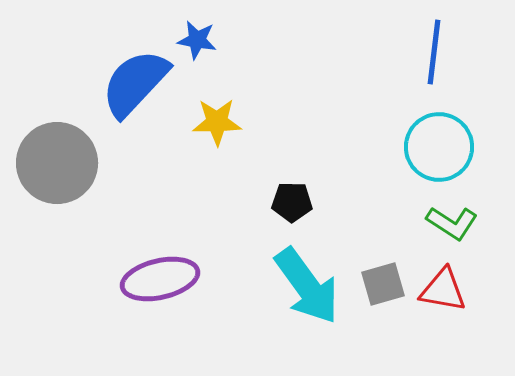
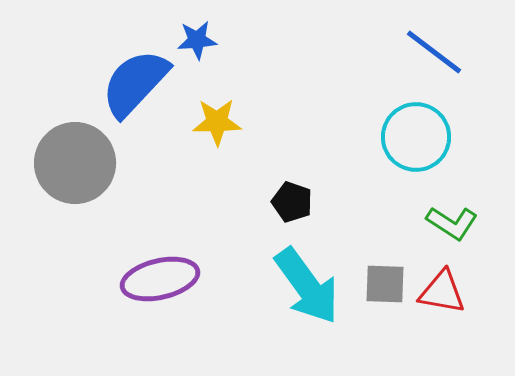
blue star: rotated 15 degrees counterclockwise
blue line: rotated 60 degrees counterclockwise
cyan circle: moved 23 px left, 10 px up
gray circle: moved 18 px right
black pentagon: rotated 18 degrees clockwise
gray square: moved 2 px right; rotated 18 degrees clockwise
red triangle: moved 1 px left, 2 px down
